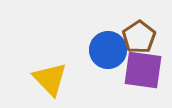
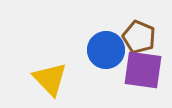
brown pentagon: rotated 16 degrees counterclockwise
blue circle: moved 2 px left
